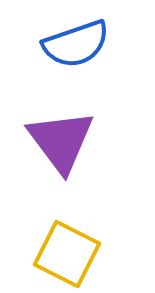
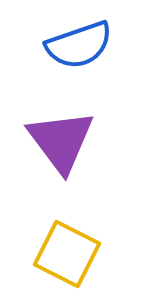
blue semicircle: moved 3 px right, 1 px down
